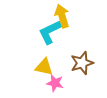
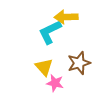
yellow arrow: moved 4 px right, 1 px down; rotated 75 degrees counterclockwise
brown star: moved 3 px left
yellow triangle: rotated 36 degrees clockwise
